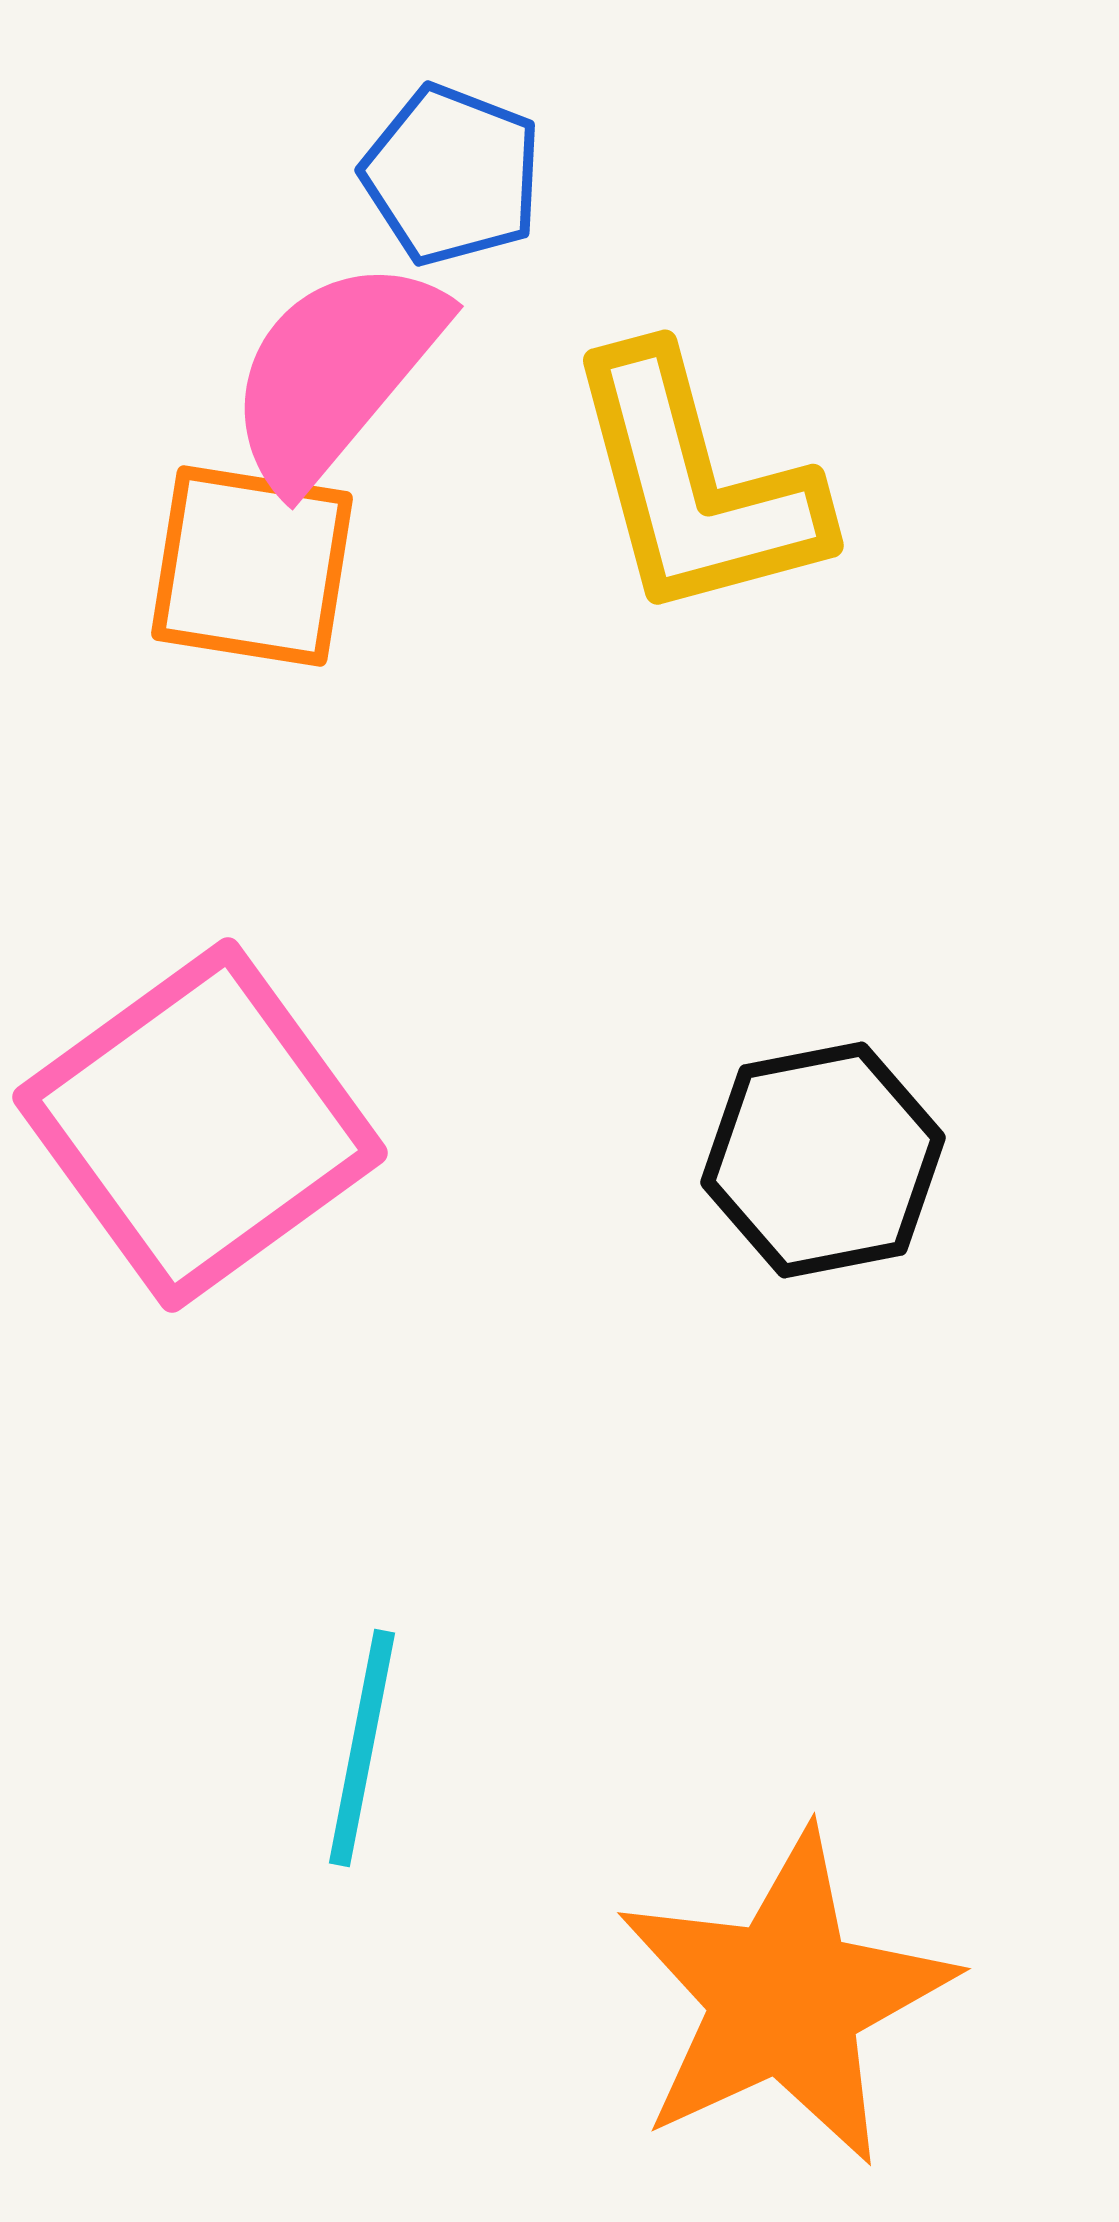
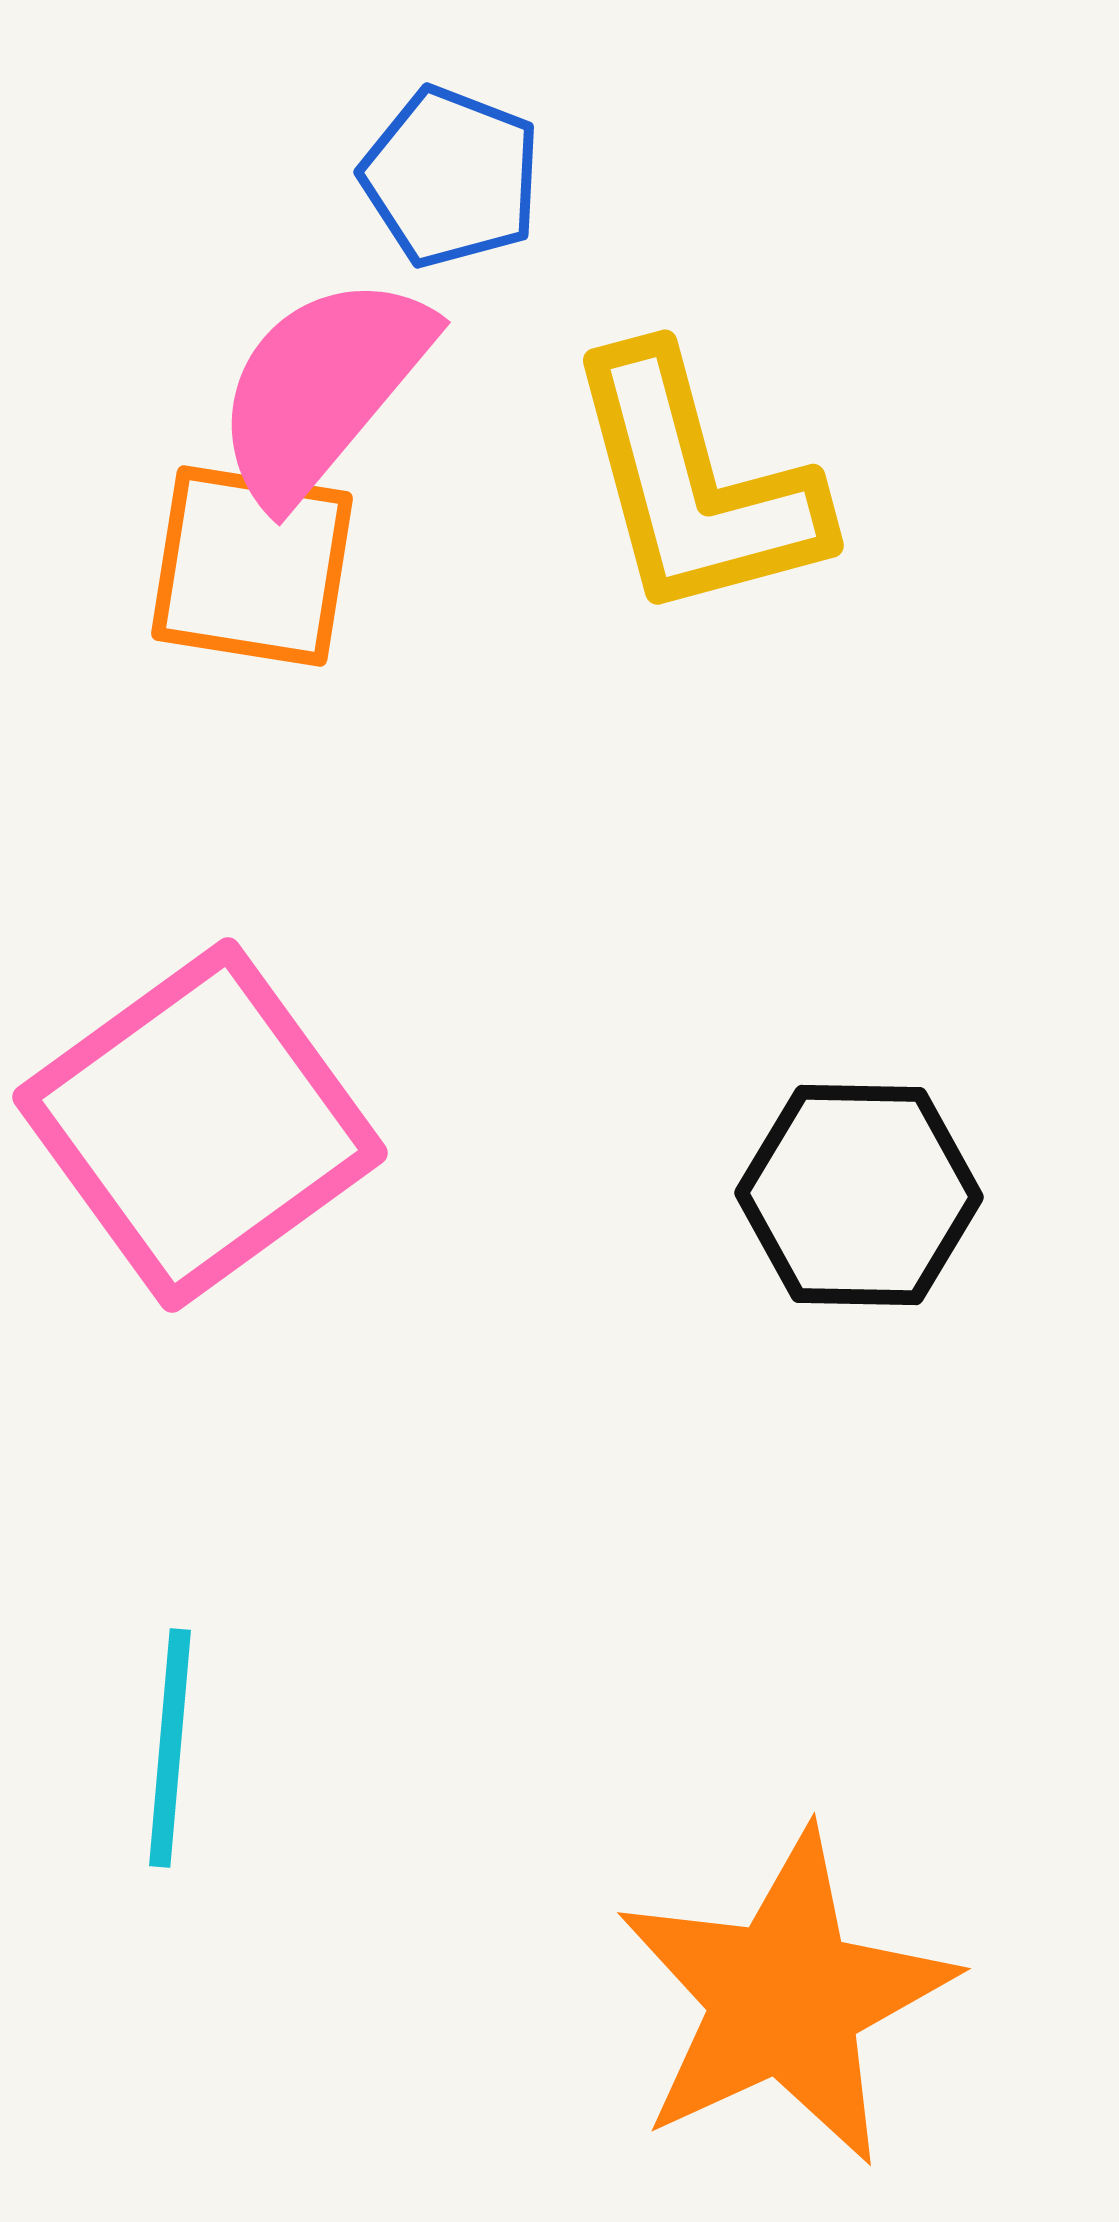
blue pentagon: moved 1 px left, 2 px down
pink semicircle: moved 13 px left, 16 px down
black hexagon: moved 36 px right, 35 px down; rotated 12 degrees clockwise
cyan line: moved 192 px left; rotated 6 degrees counterclockwise
